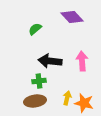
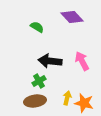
green semicircle: moved 2 px right, 2 px up; rotated 72 degrees clockwise
pink arrow: rotated 24 degrees counterclockwise
green cross: rotated 24 degrees counterclockwise
